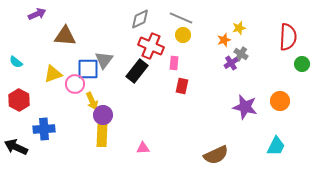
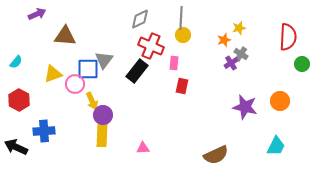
gray line: rotated 70 degrees clockwise
cyan semicircle: rotated 88 degrees counterclockwise
blue cross: moved 2 px down
